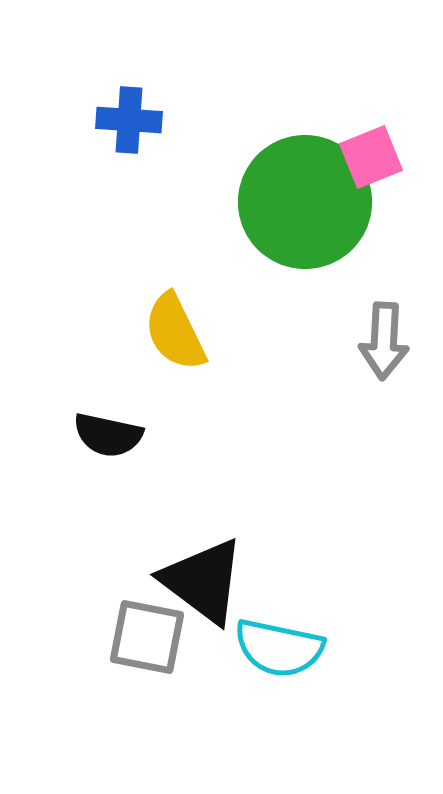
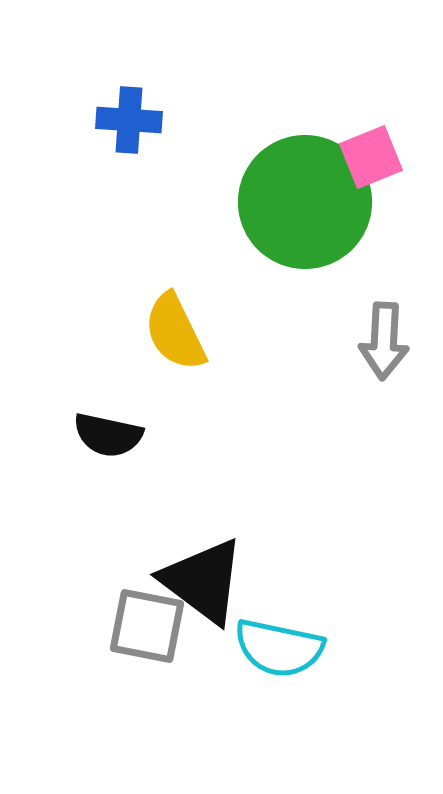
gray square: moved 11 px up
